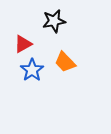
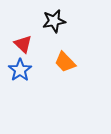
red triangle: rotated 48 degrees counterclockwise
blue star: moved 12 px left
